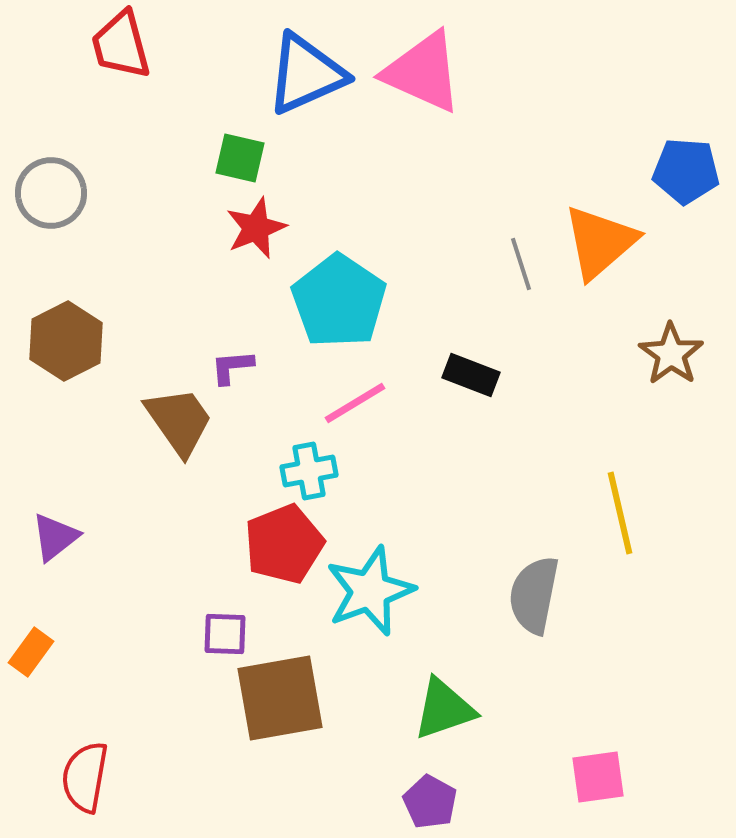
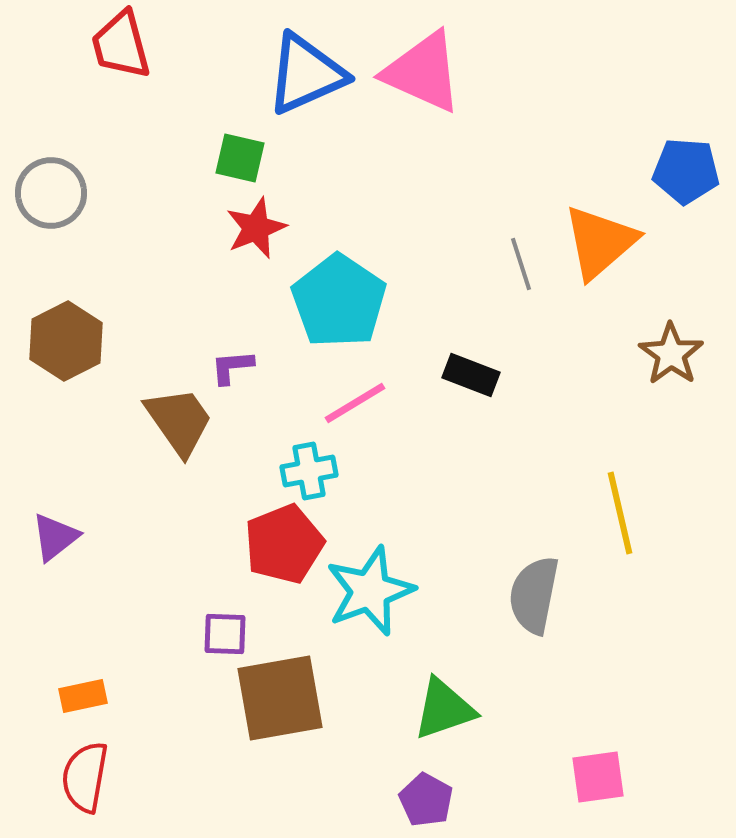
orange rectangle: moved 52 px right, 44 px down; rotated 42 degrees clockwise
purple pentagon: moved 4 px left, 2 px up
